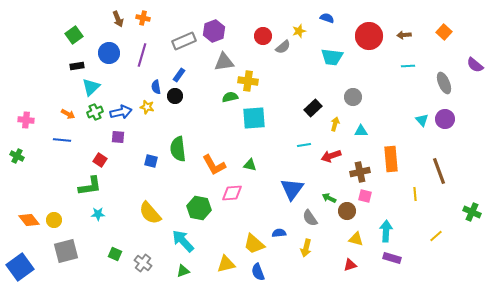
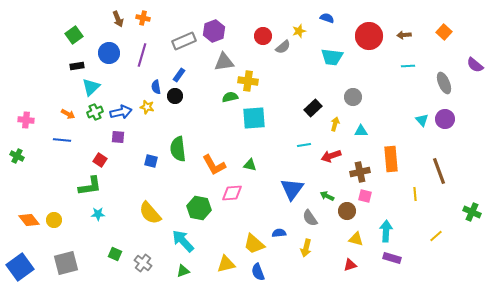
green arrow at (329, 198): moved 2 px left, 2 px up
gray square at (66, 251): moved 12 px down
